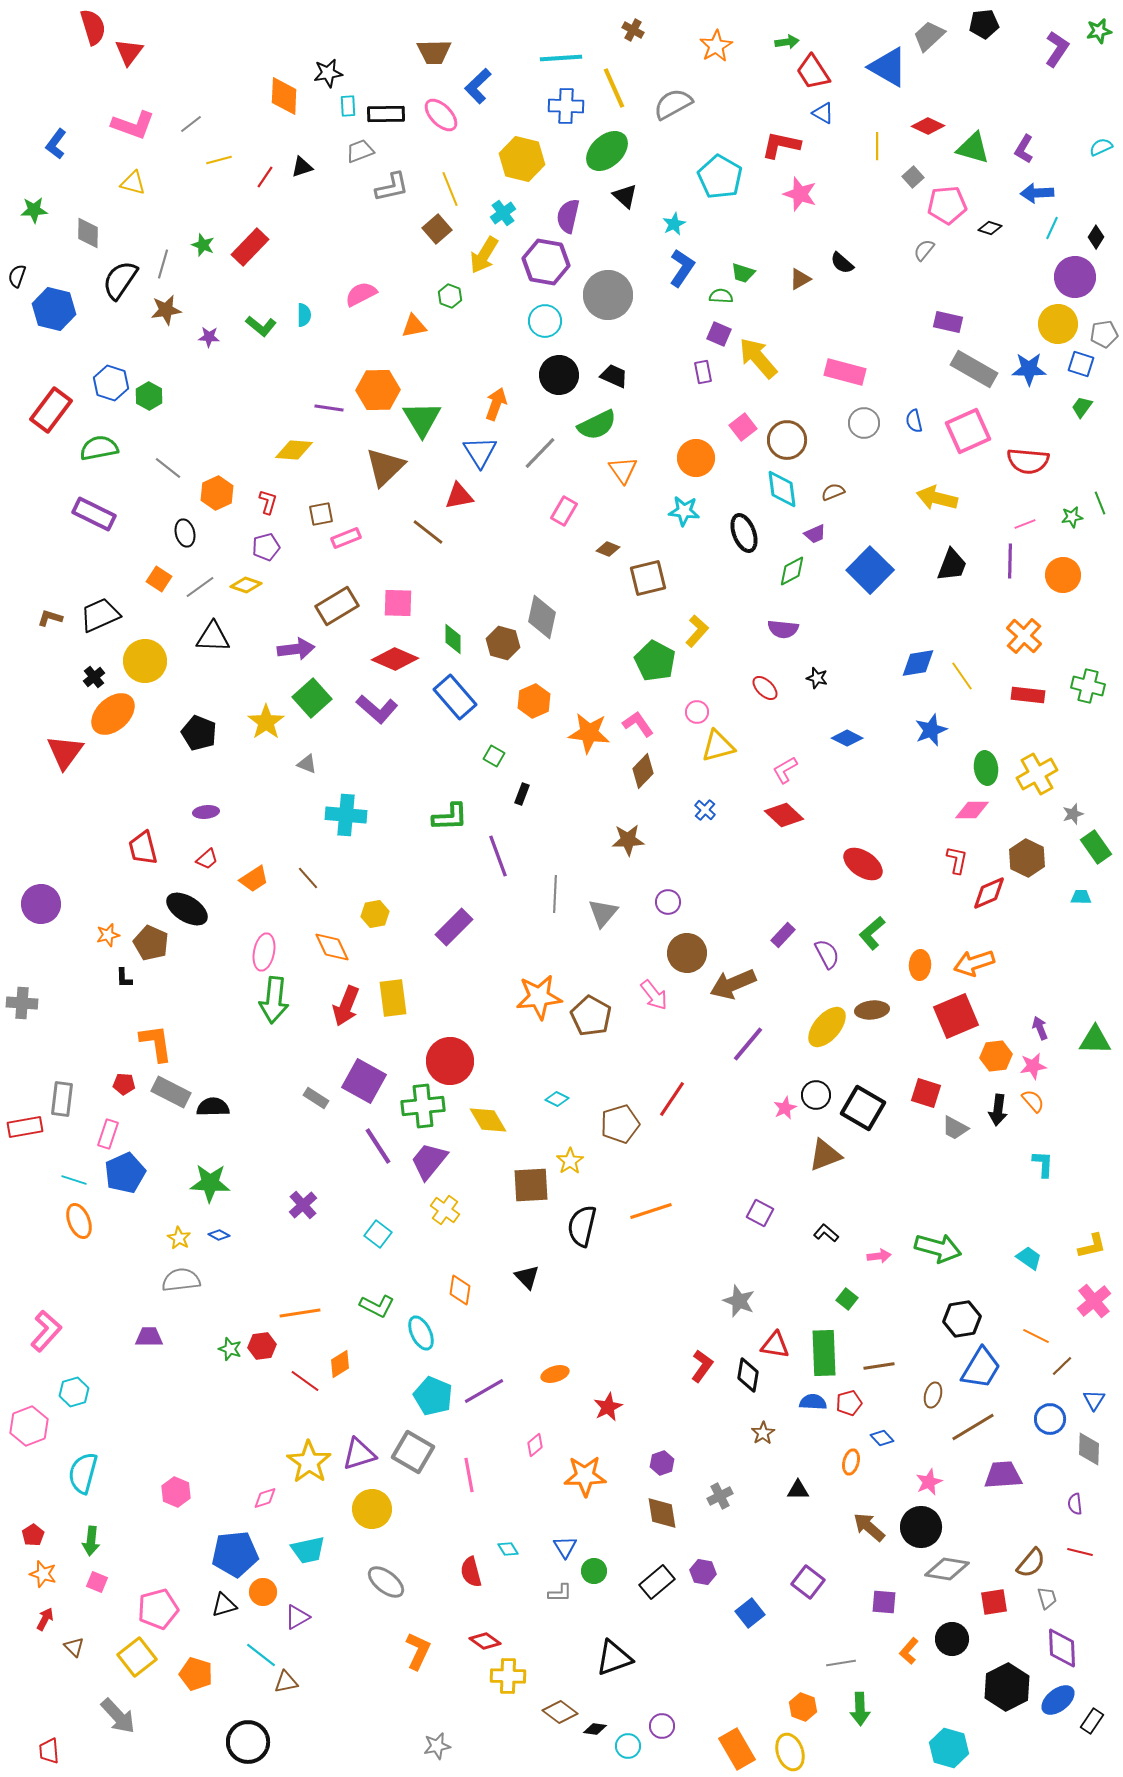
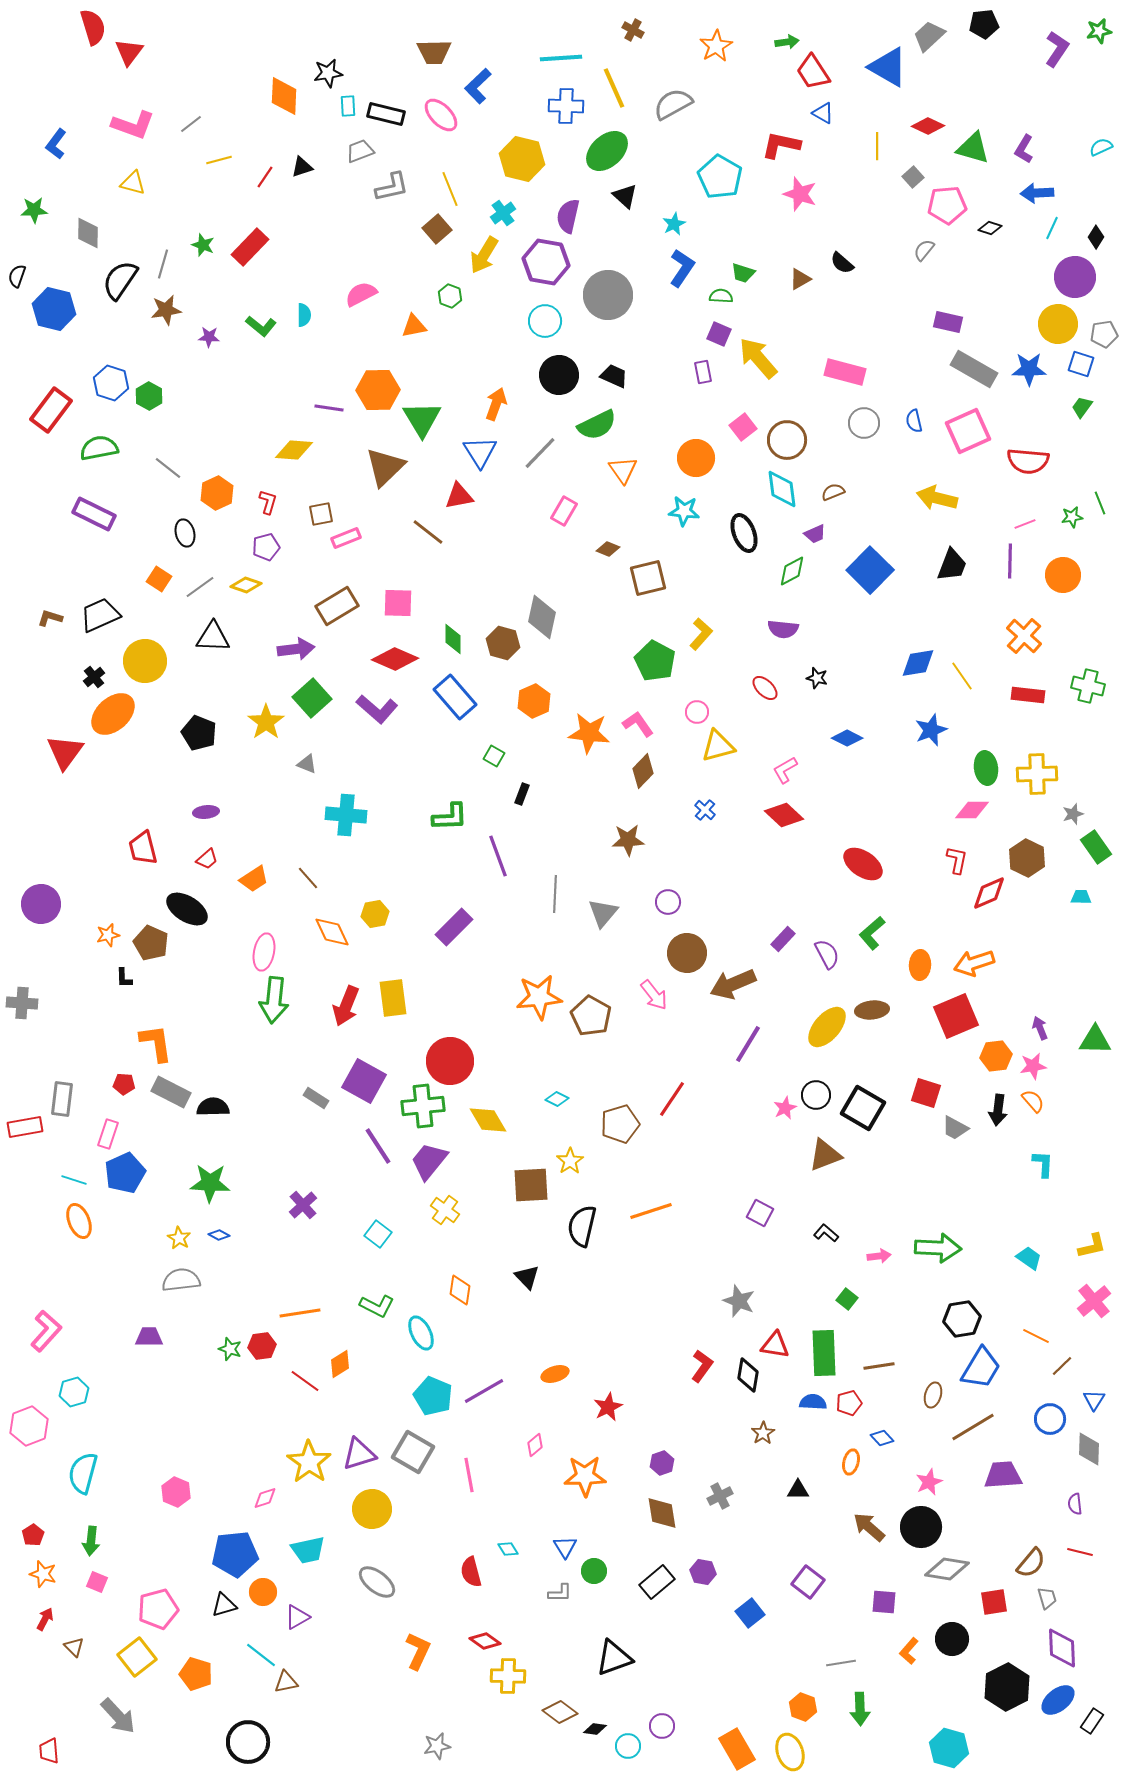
black rectangle at (386, 114): rotated 15 degrees clockwise
yellow L-shape at (697, 631): moved 4 px right, 3 px down
yellow cross at (1037, 774): rotated 27 degrees clockwise
purple rectangle at (783, 935): moved 4 px down
orange diamond at (332, 947): moved 15 px up
purple line at (748, 1044): rotated 9 degrees counterclockwise
green arrow at (938, 1248): rotated 12 degrees counterclockwise
gray ellipse at (386, 1582): moved 9 px left
